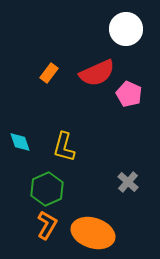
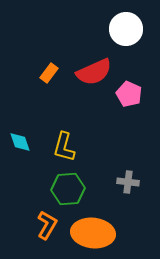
red semicircle: moved 3 px left, 1 px up
gray cross: rotated 35 degrees counterclockwise
green hexagon: moved 21 px right; rotated 20 degrees clockwise
orange ellipse: rotated 12 degrees counterclockwise
